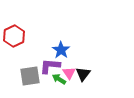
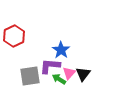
pink triangle: rotated 16 degrees clockwise
